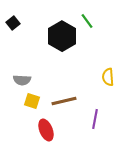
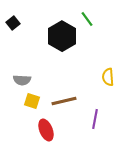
green line: moved 2 px up
